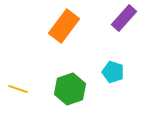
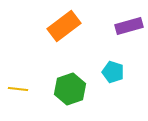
purple rectangle: moved 5 px right, 8 px down; rotated 32 degrees clockwise
orange rectangle: rotated 16 degrees clockwise
yellow line: rotated 12 degrees counterclockwise
